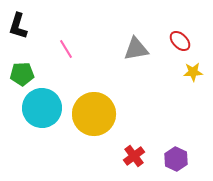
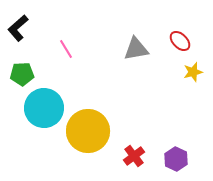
black L-shape: moved 2 px down; rotated 32 degrees clockwise
yellow star: rotated 12 degrees counterclockwise
cyan circle: moved 2 px right
yellow circle: moved 6 px left, 17 px down
